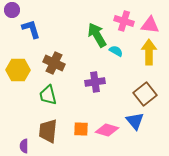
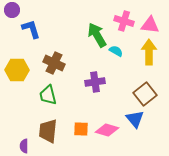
yellow hexagon: moved 1 px left
blue triangle: moved 2 px up
